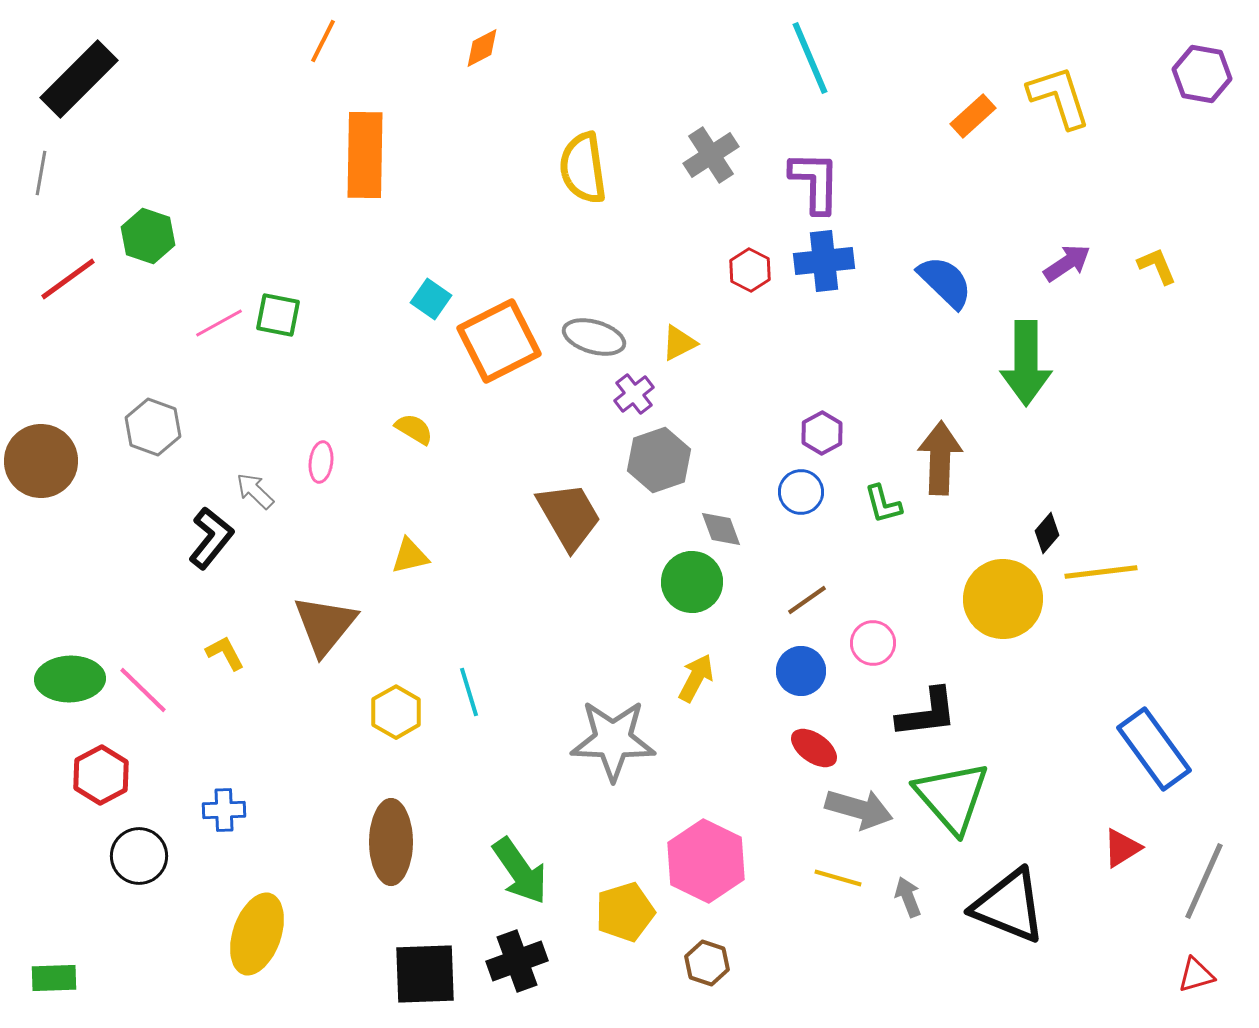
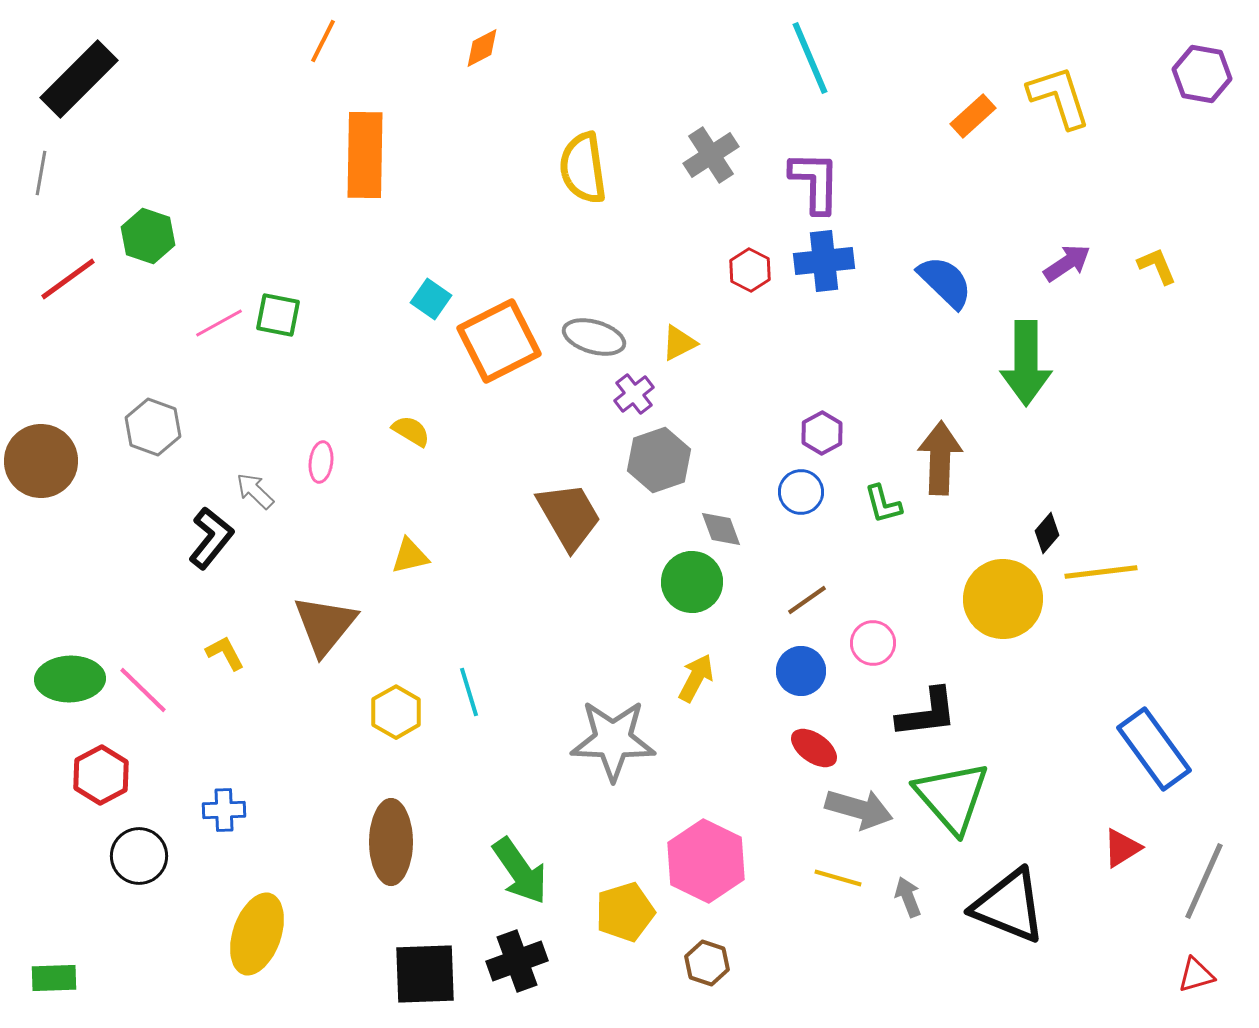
yellow semicircle at (414, 429): moved 3 px left, 2 px down
